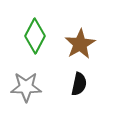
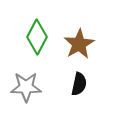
green diamond: moved 2 px right, 1 px down
brown star: moved 1 px left
